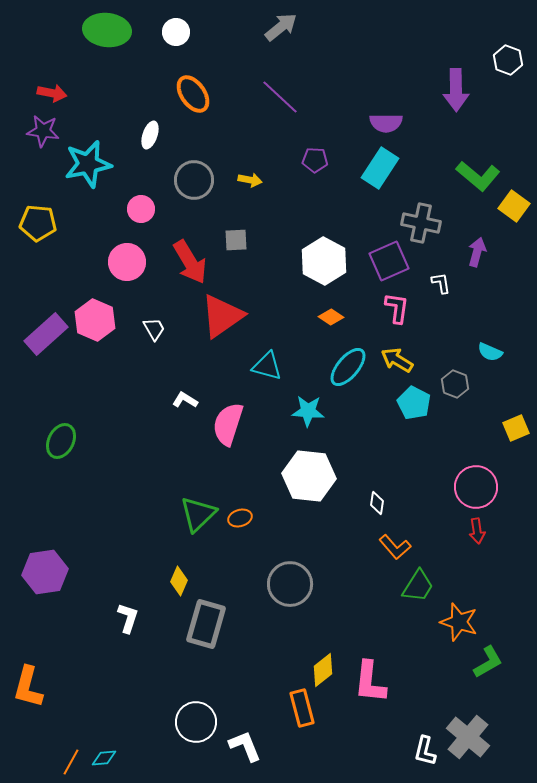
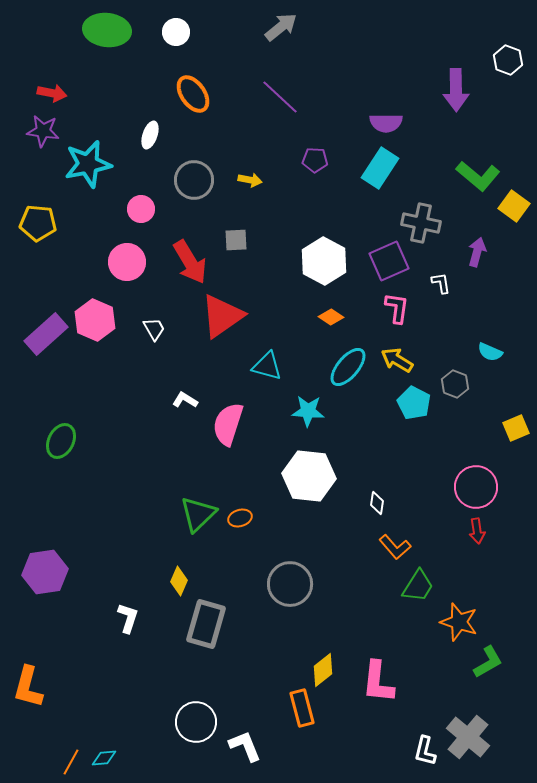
pink L-shape at (370, 682): moved 8 px right
